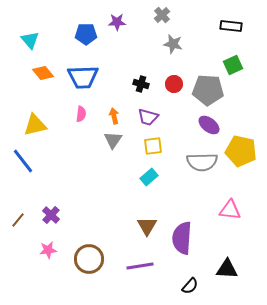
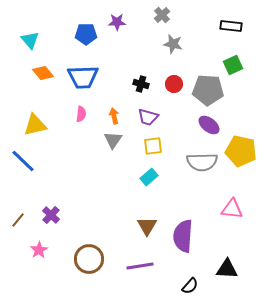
blue line: rotated 8 degrees counterclockwise
pink triangle: moved 2 px right, 1 px up
purple semicircle: moved 1 px right, 2 px up
pink star: moved 9 px left; rotated 24 degrees counterclockwise
